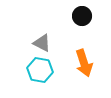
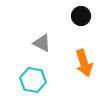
black circle: moved 1 px left
cyan hexagon: moved 7 px left, 10 px down
